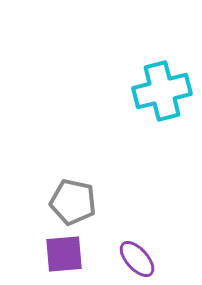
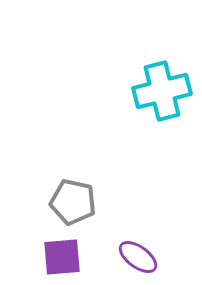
purple square: moved 2 px left, 3 px down
purple ellipse: moved 1 px right, 2 px up; rotated 12 degrees counterclockwise
